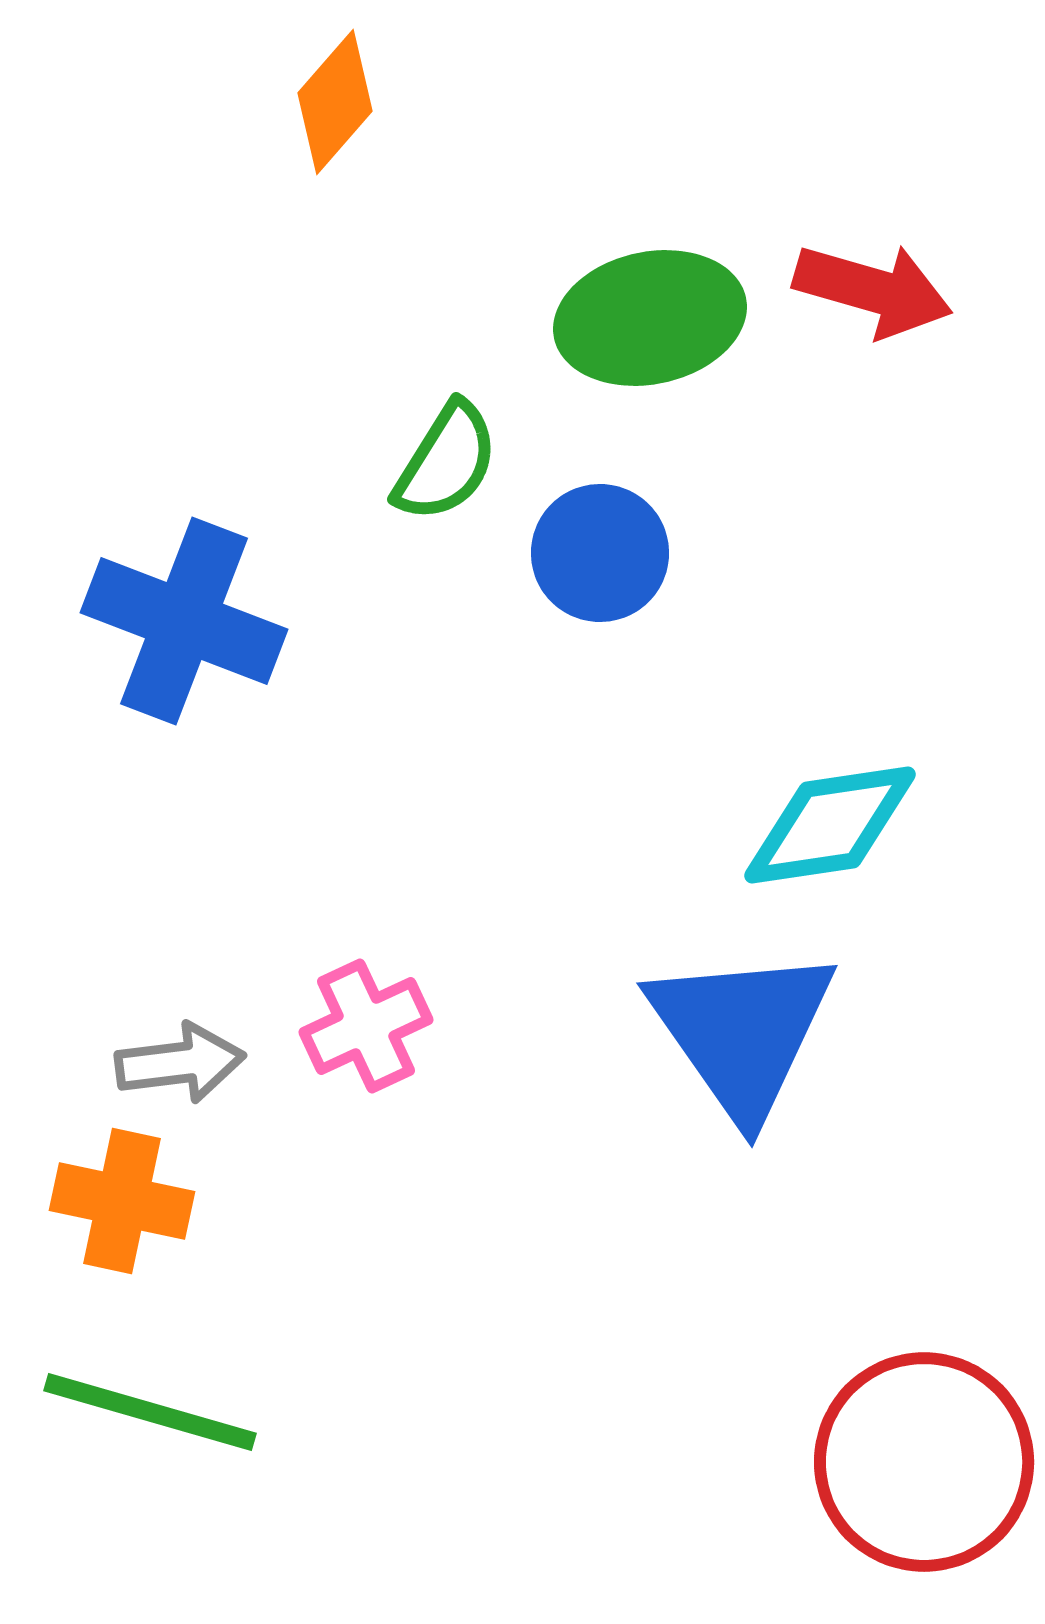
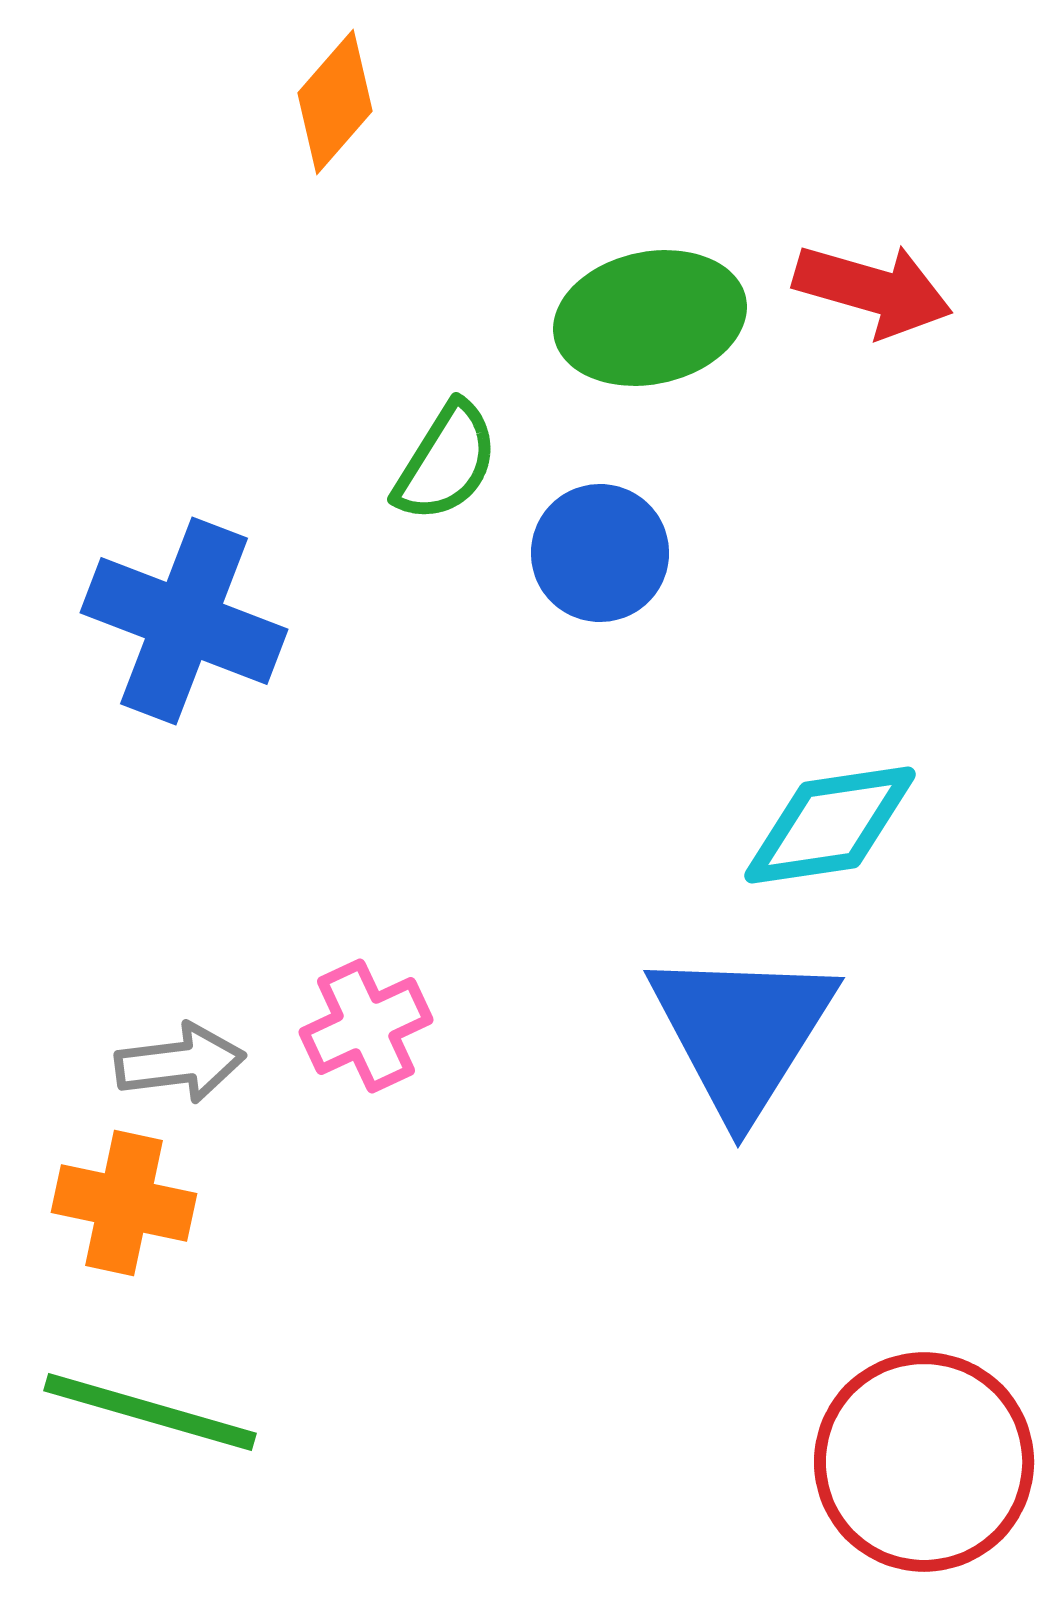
blue triangle: rotated 7 degrees clockwise
orange cross: moved 2 px right, 2 px down
